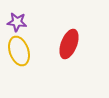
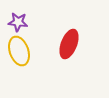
purple star: moved 1 px right
